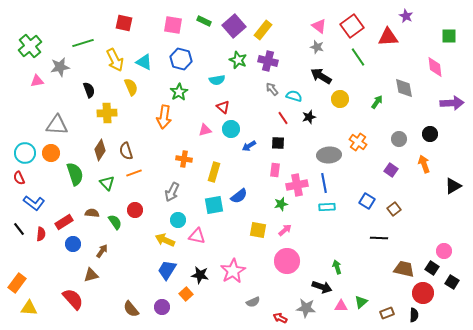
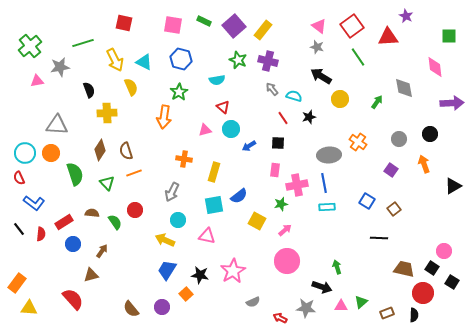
yellow square at (258, 230): moved 1 px left, 9 px up; rotated 18 degrees clockwise
pink triangle at (197, 236): moved 10 px right
